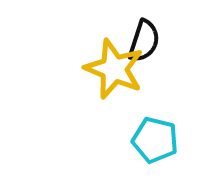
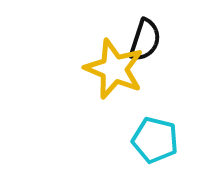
black semicircle: moved 1 px right, 1 px up
